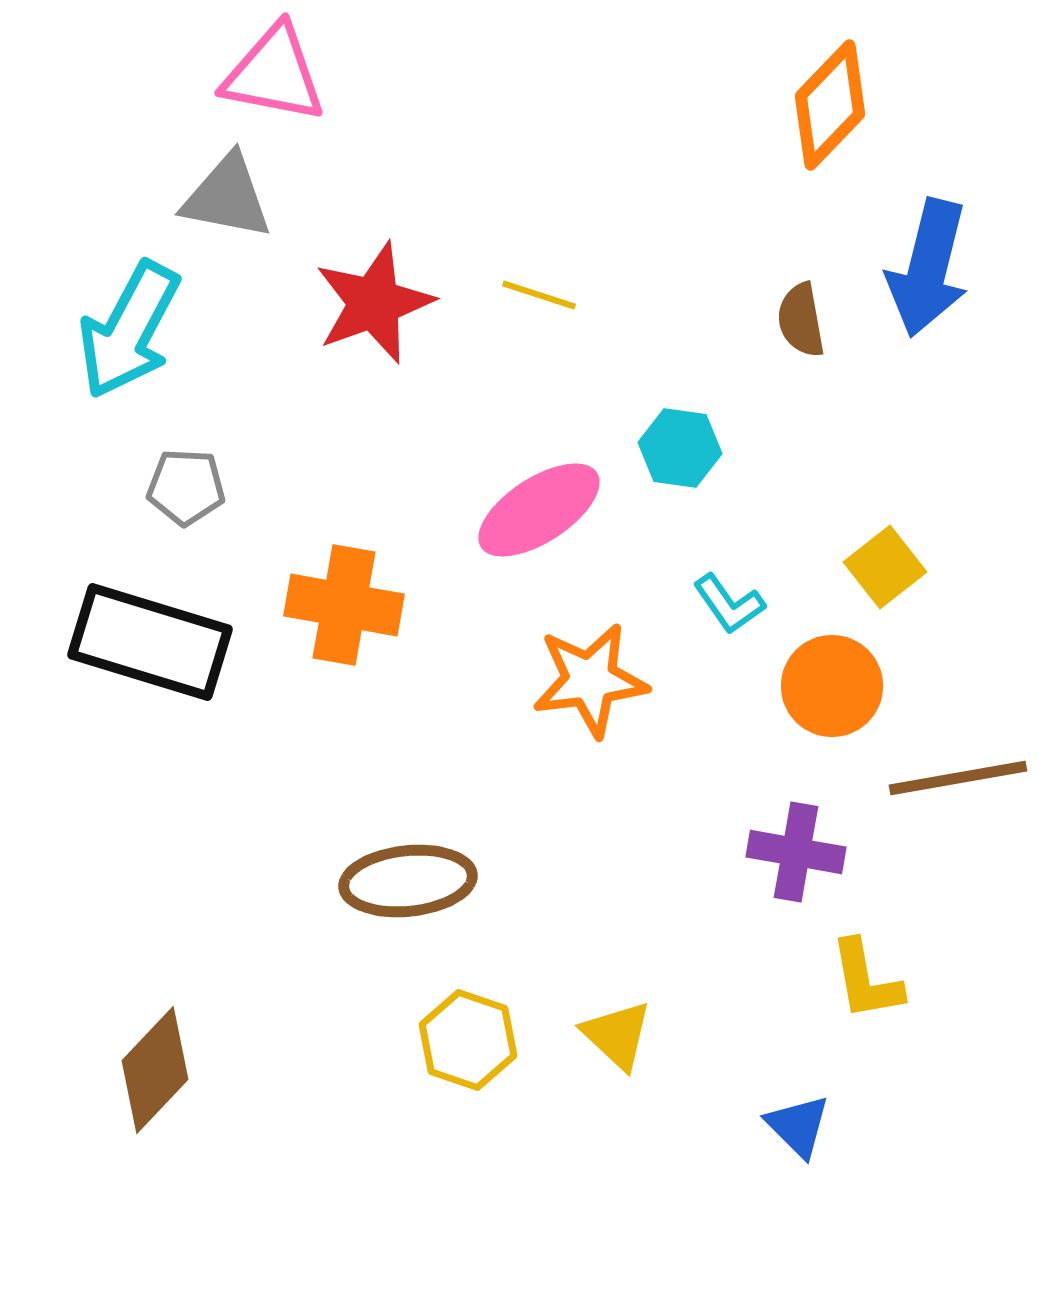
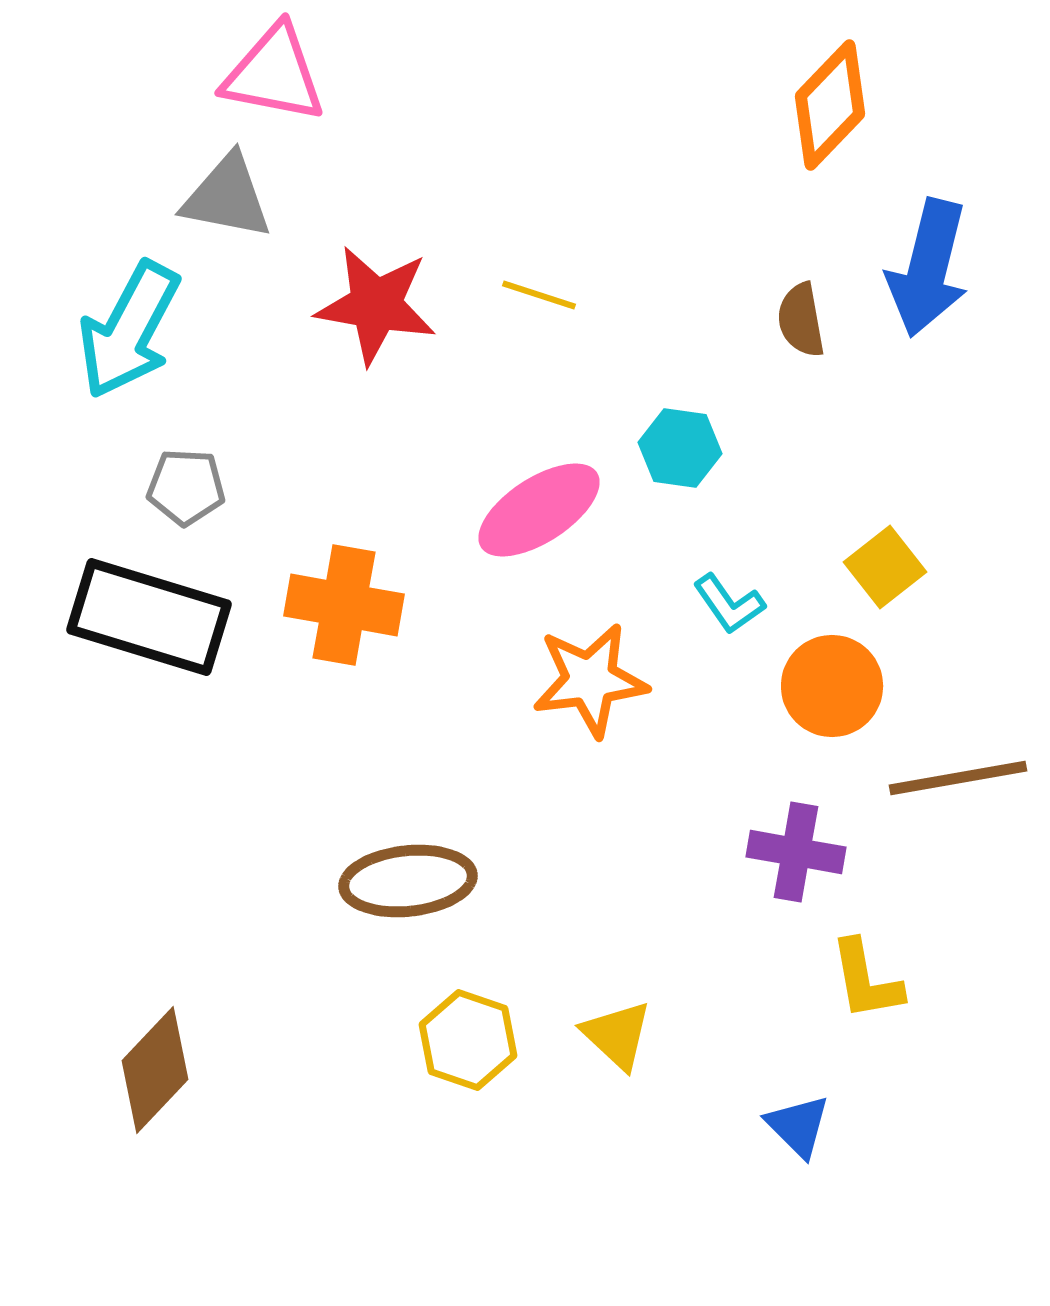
red star: moved 2 px right, 2 px down; rotated 30 degrees clockwise
black rectangle: moved 1 px left, 25 px up
